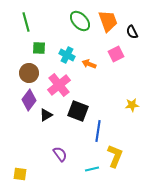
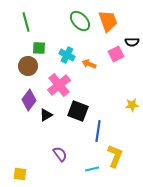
black semicircle: moved 10 px down; rotated 64 degrees counterclockwise
brown circle: moved 1 px left, 7 px up
